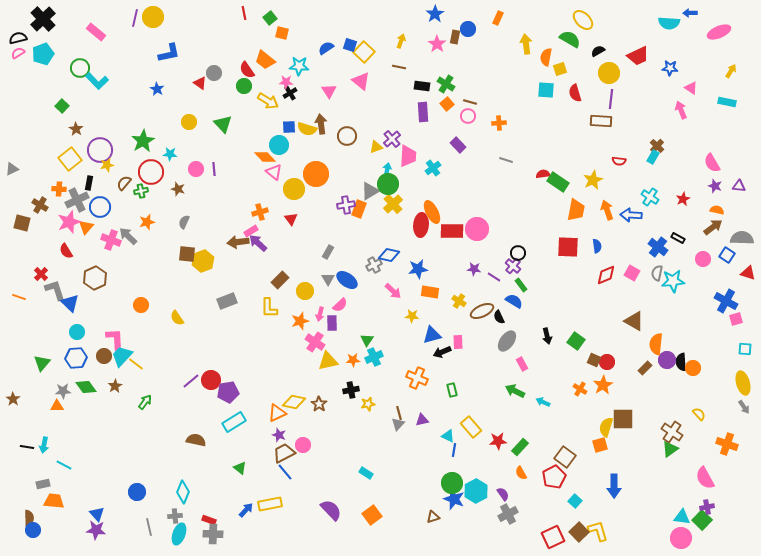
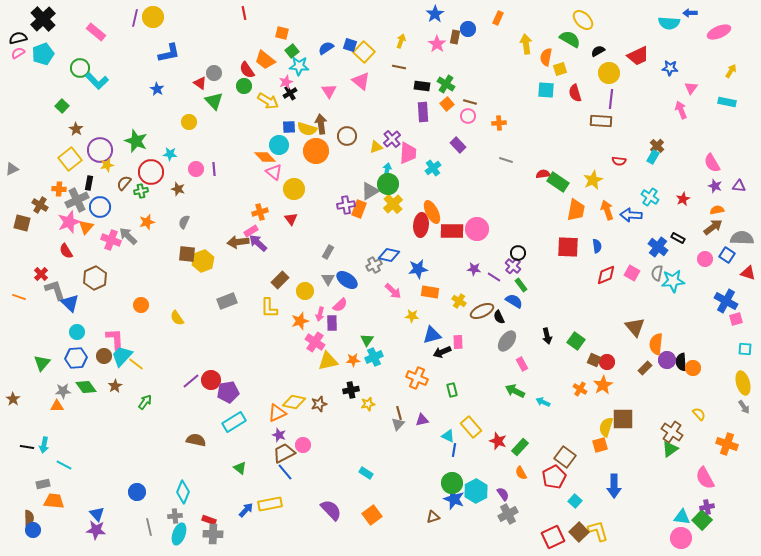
green square at (270, 18): moved 22 px right, 33 px down
pink star at (286, 82): rotated 24 degrees counterclockwise
pink triangle at (691, 88): rotated 32 degrees clockwise
green triangle at (223, 124): moved 9 px left, 23 px up
green star at (143, 141): moved 7 px left; rotated 20 degrees counterclockwise
pink trapezoid at (408, 156): moved 3 px up
orange circle at (316, 174): moved 23 px up
orange semicircle at (717, 210): rotated 24 degrees counterclockwise
pink circle at (703, 259): moved 2 px right
brown triangle at (634, 321): moved 1 px right, 6 px down; rotated 20 degrees clockwise
brown star at (319, 404): rotated 21 degrees clockwise
red star at (498, 441): rotated 24 degrees clockwise
